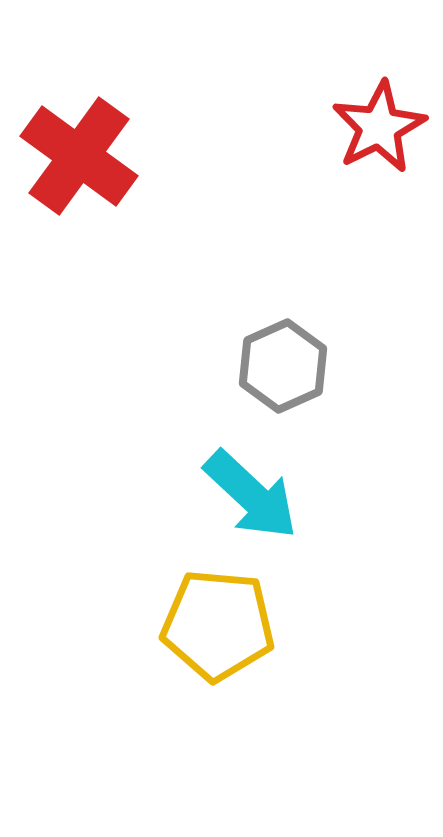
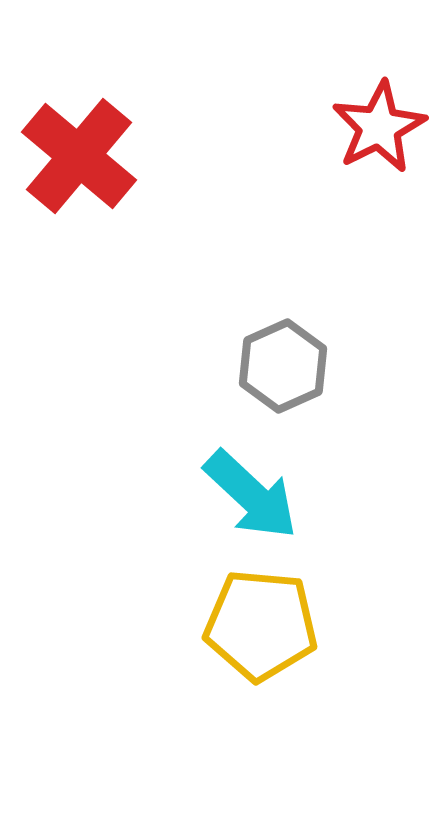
red cross: rotated 4 degrees clockwise
yellow pentagon: moved 43 px right
